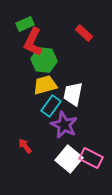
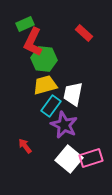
green hexagon: moved 1 px up
pink rectangle: rotated 45 degrees counterclockwise
